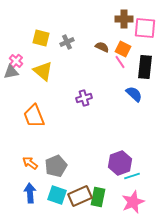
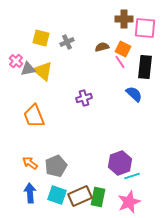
brown semicircle: rotated 40 degrees counterclockwise
gray triangle: moved 17 px right, 3 px up
pink star: moved 4 px left
